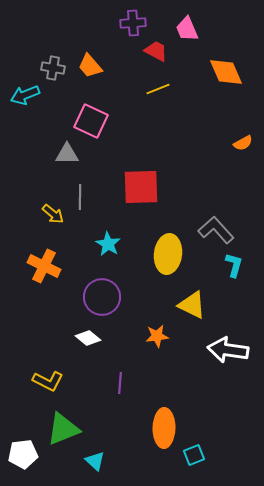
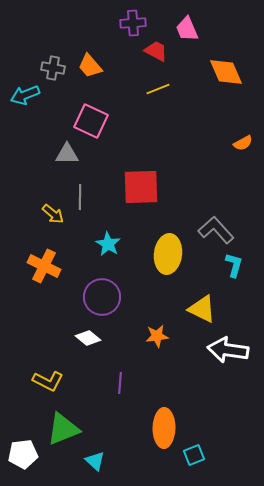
yellow triangle: moved 10 px right, 4 px down
